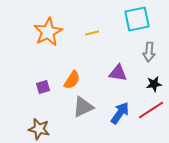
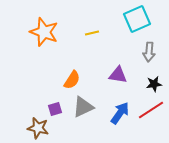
cyan square: rotated 12 degrees counterclockwise
orange star: moved 4 px left; rotated 24 degrees counterclockwise
purple triangle: moved 2 px down
purple square: moved 12 px right, 22 px down
brown star: moved 1 px left, 1 px up
